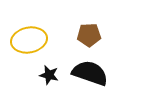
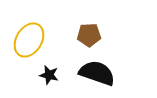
yellow ellipse: rotated 48 degrees counterclockwise
black semicircle: moved 7 px right
